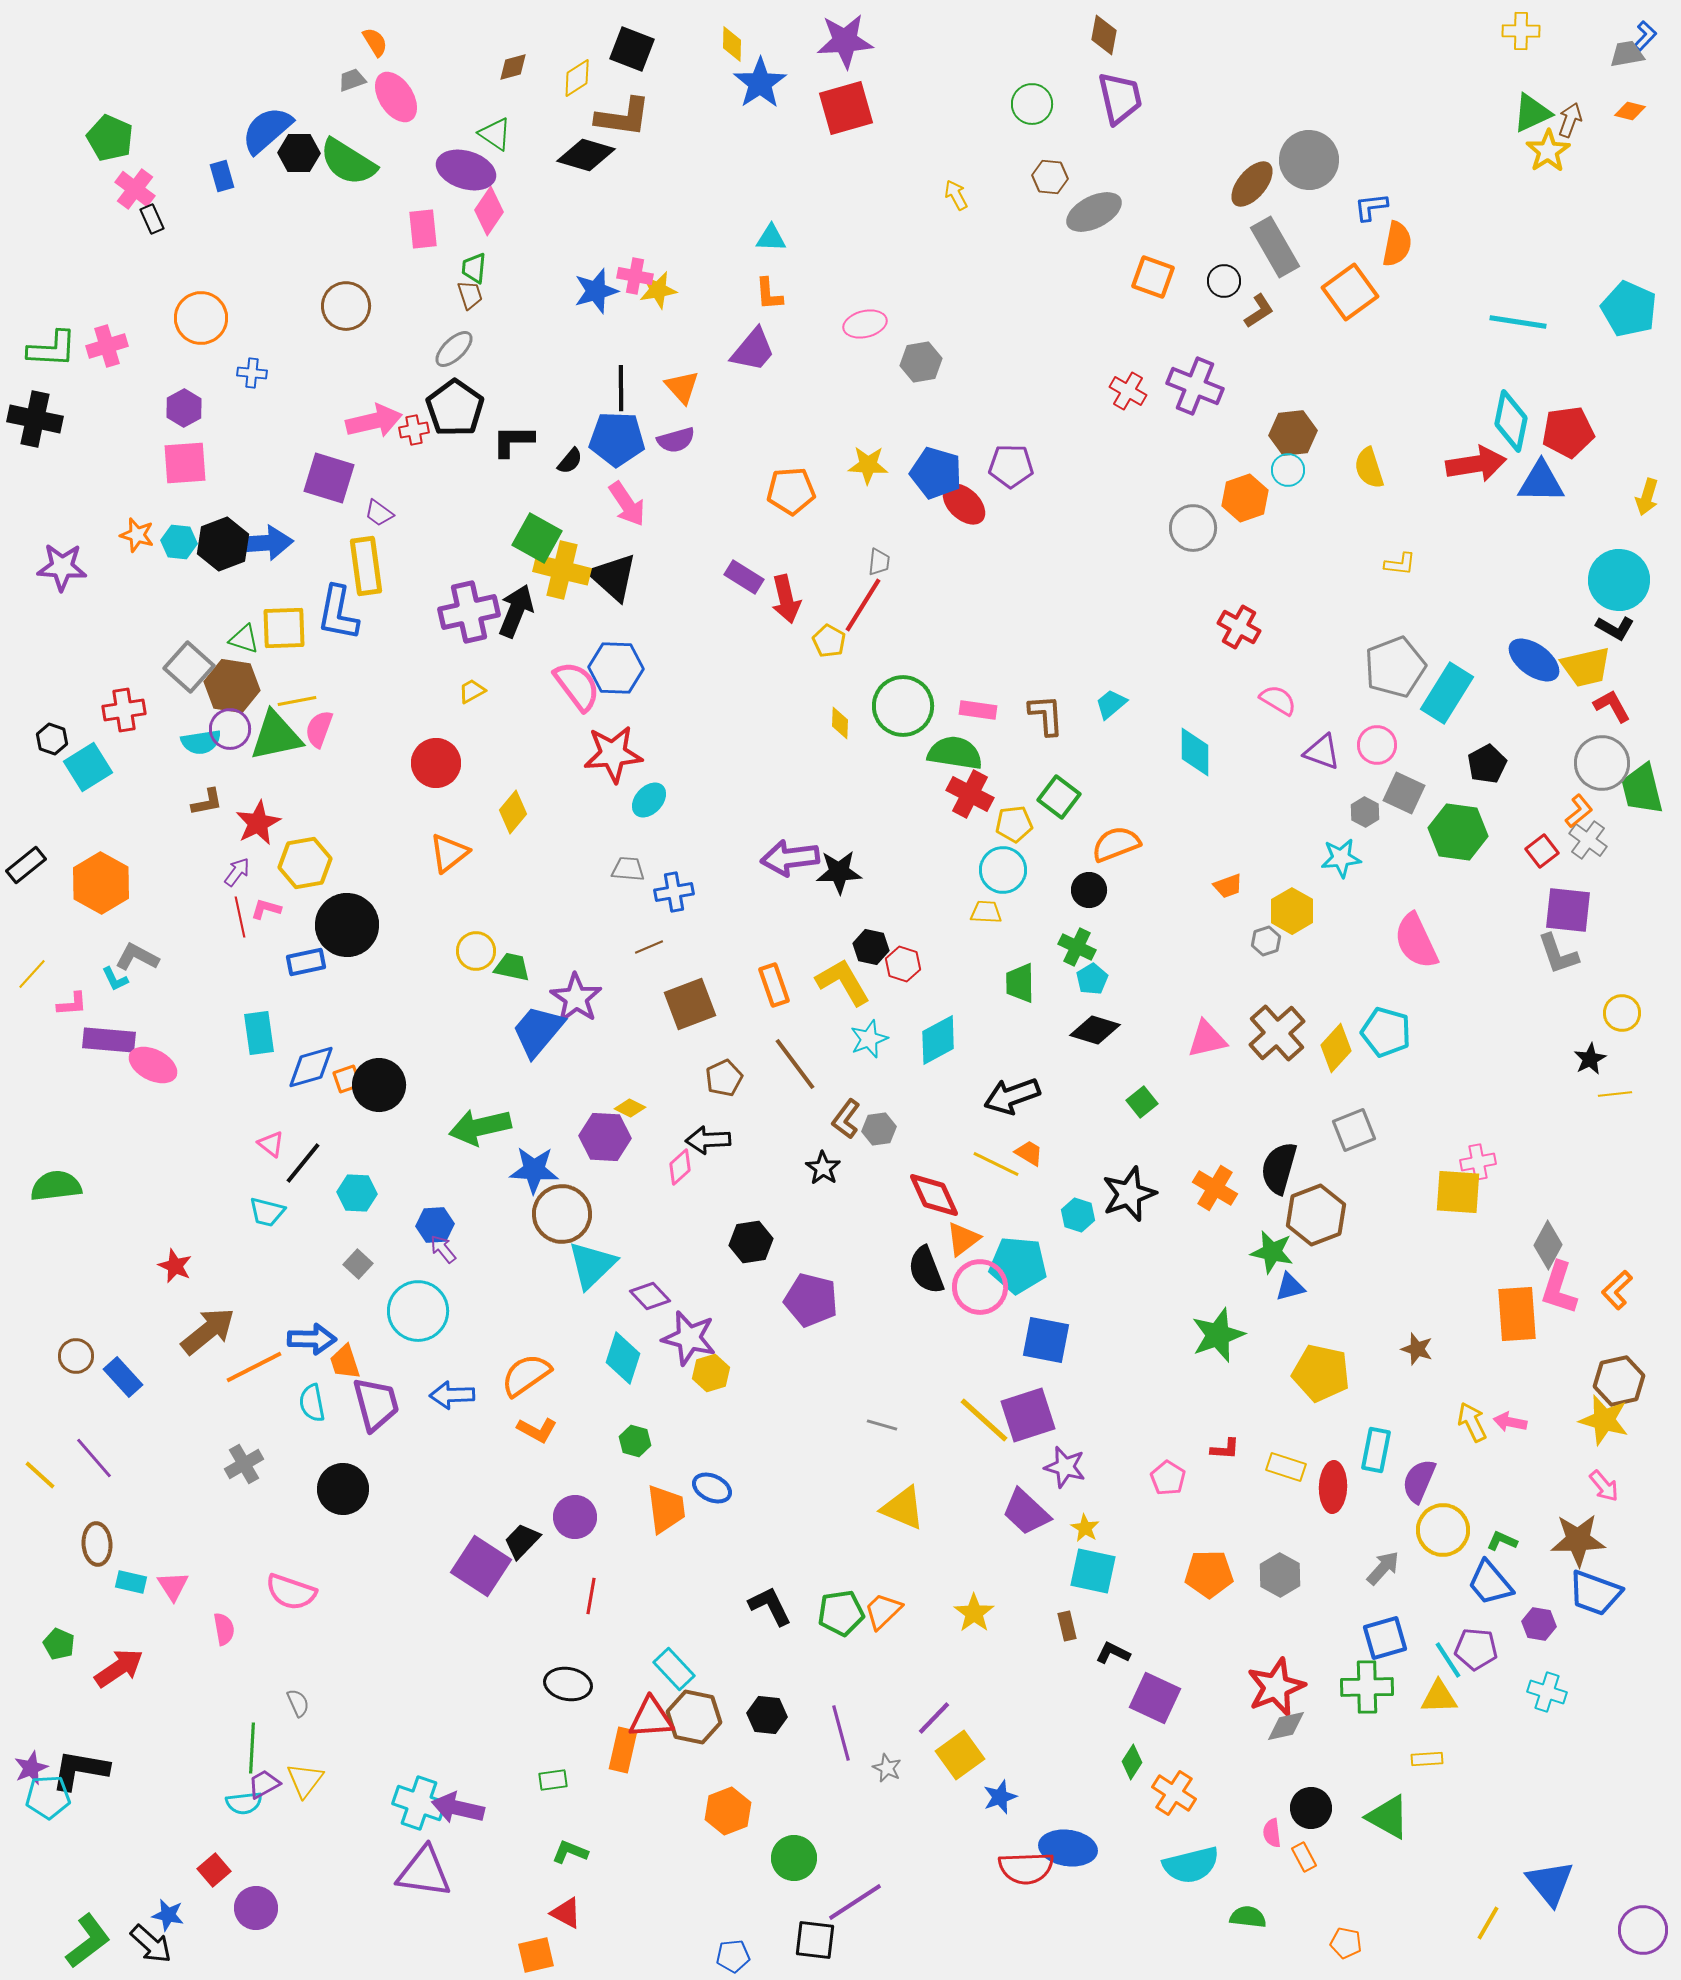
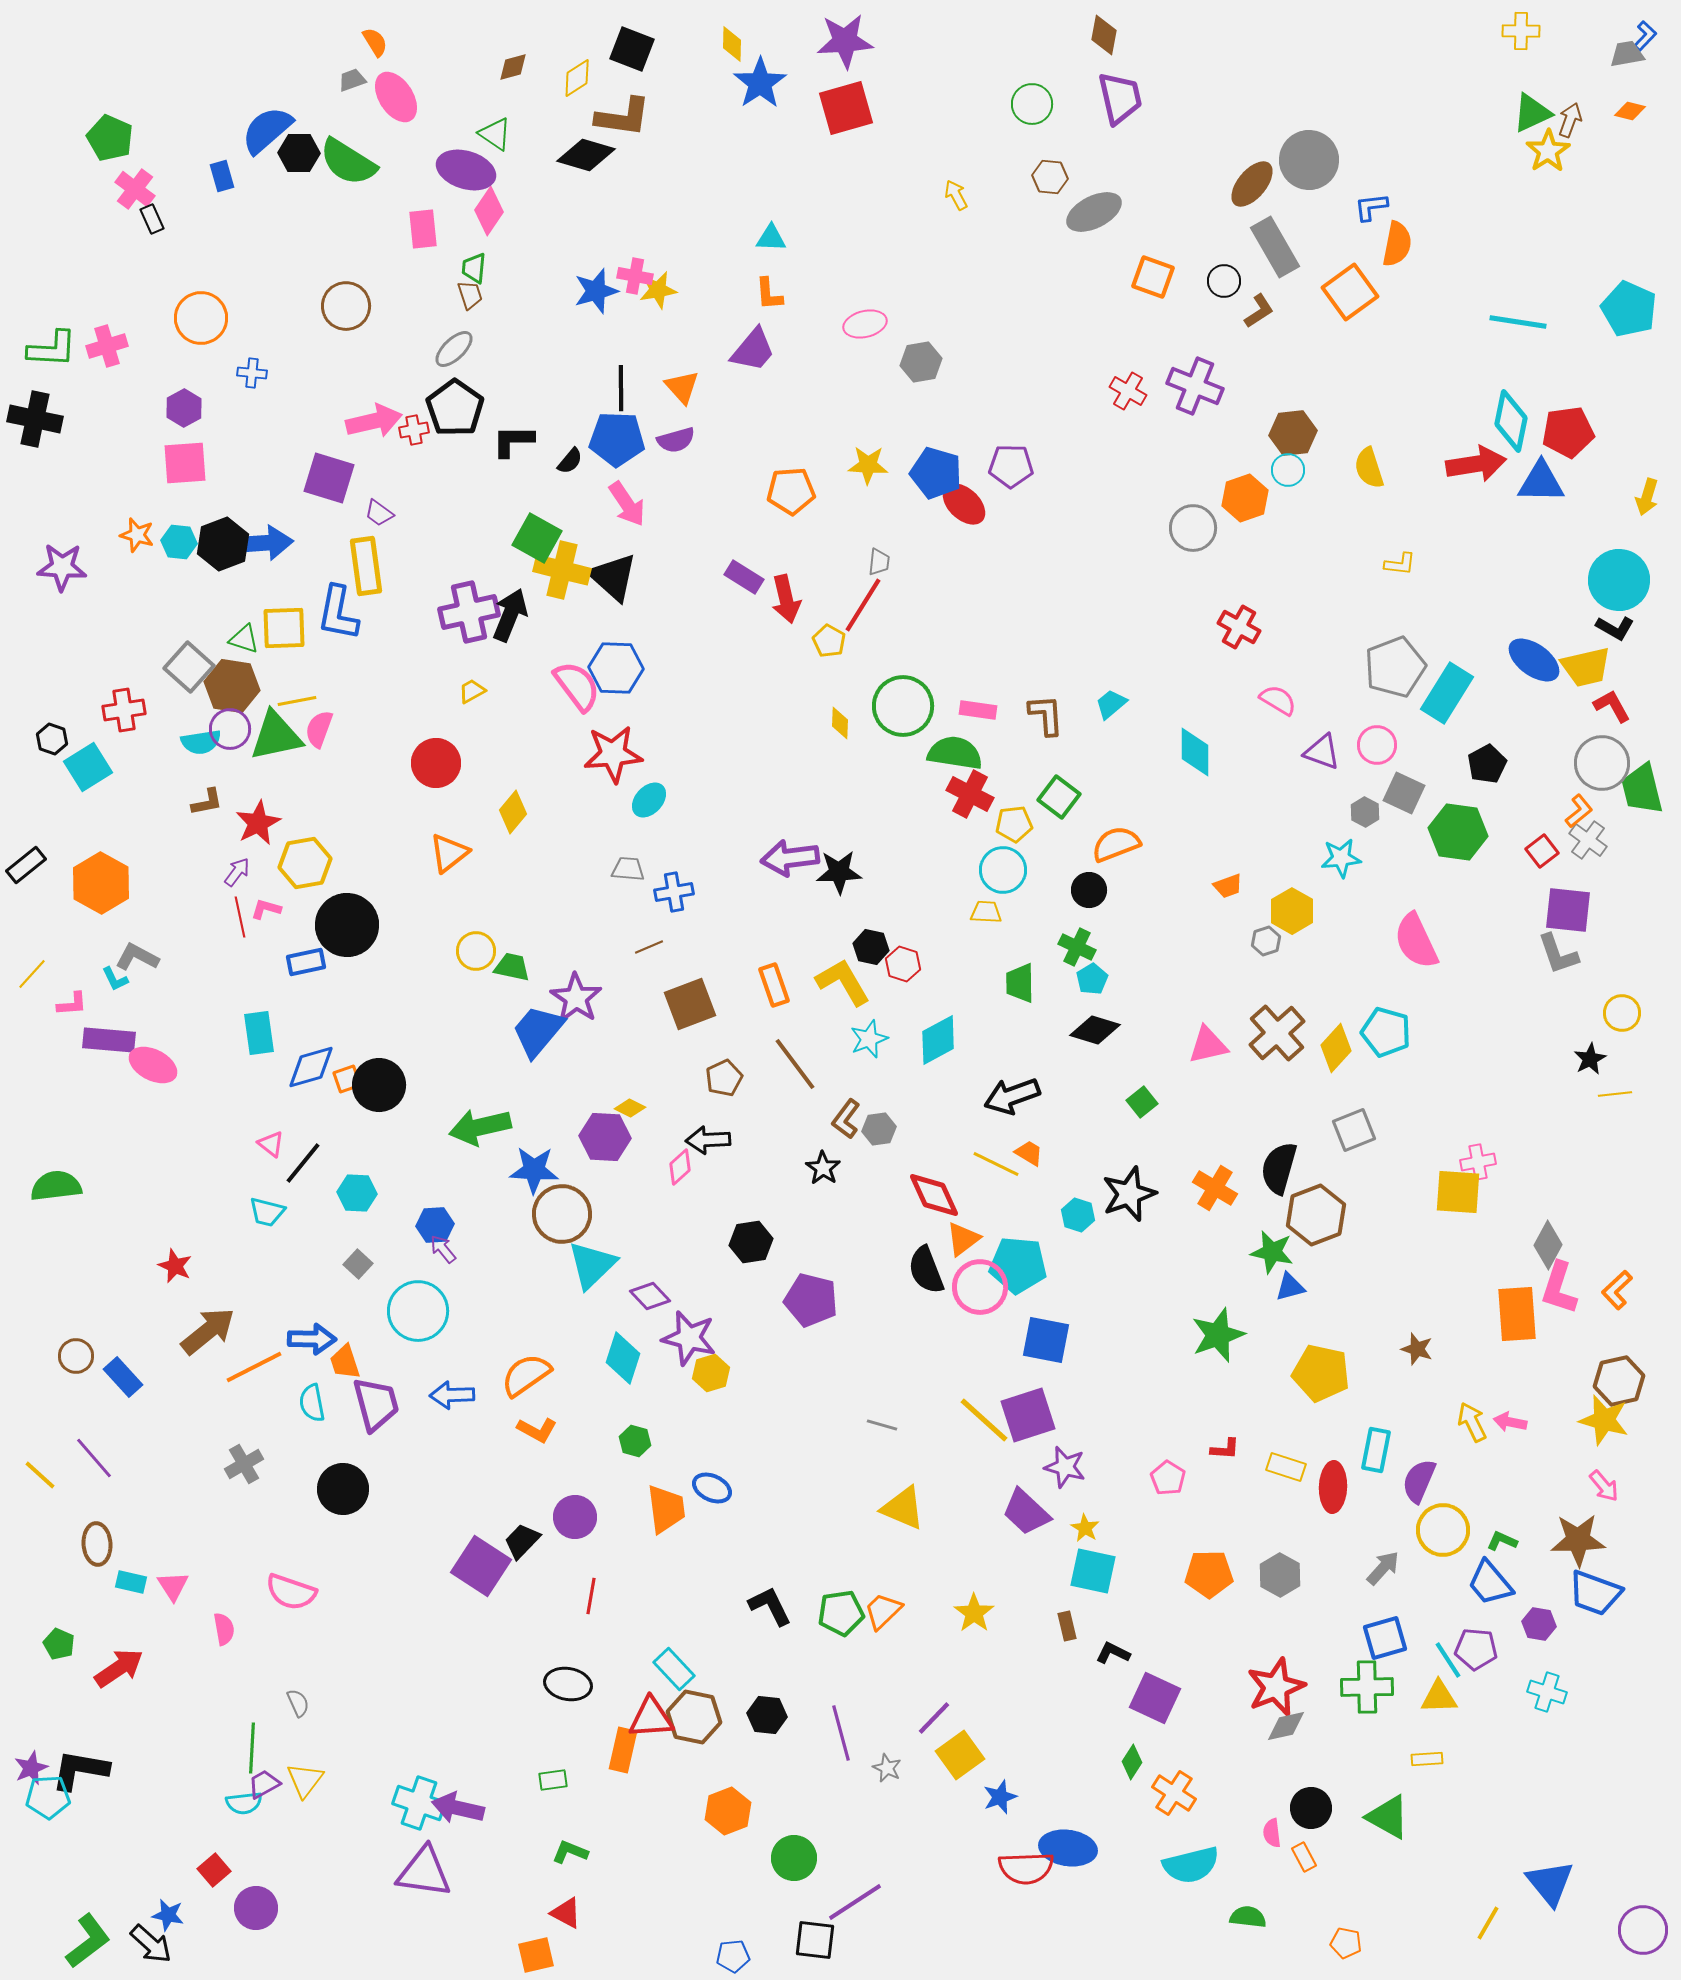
black arrow at (516, 611): moved 6 px left, 4 px down
pink triangle at (1207, 1039): moved 1 px right, 6 px down
